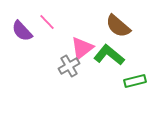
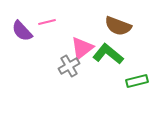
pink line: rotated 60 degrees counterclockwise
brown semicircle: rotated 20 degrees counterclockwise
green L-shape: moved 1 px left, 1 px up
green rectangle: moved 2 px right
